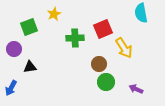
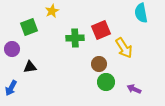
yellow star: moved 2 px left, 3 px up
red square: moved 2 px left, 1 px down
purple circle: moved 2 px left
purple arrow: moved 2 px left
